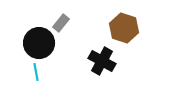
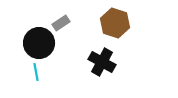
gray rectangle: rotated 18 degrees clockwise
brown hexagon: moved 9 px left, 5 px up
black cross: moved 1 px down
